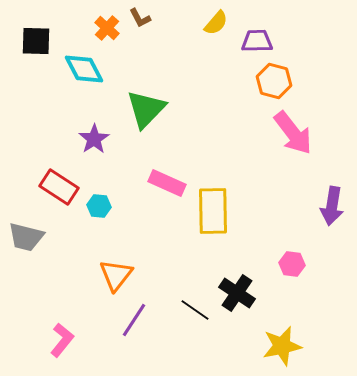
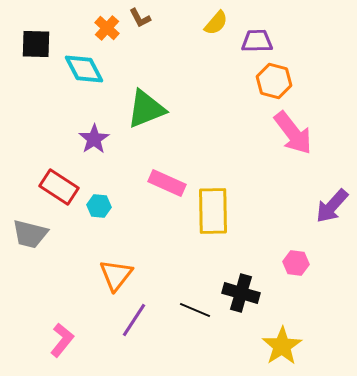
black square: moved 3 px down
green triangle: rotated 24 degrees clockwise
purple arrow: rotated 33 degrees clockwise
gray trapezoid: moved 4 px right, 3 px up
pink hexagon: moved 4 px right, 1 px up
black cross: moved 4 px right; rotated 18 degrees counterclockwise
black line: rotated 12 degrees counterclockwise
yellow star: rotated 21 degrees counterclockwise
